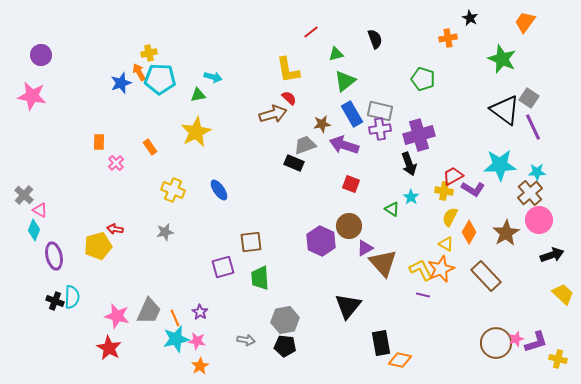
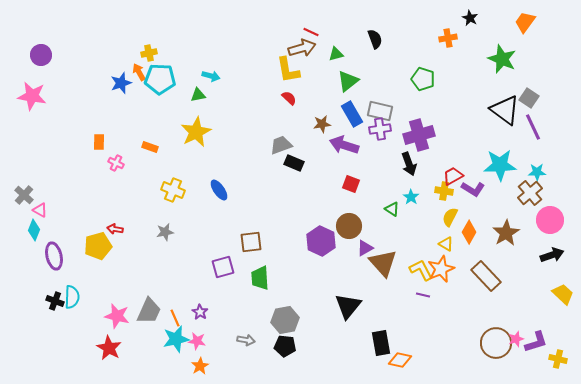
red line at (311, 32): rotated 63 degrees clockwise
cyan arrow at (213, 77): moved 2 px left, 1 px up
green triangle at (345, 81): moved 3 px right
brown arrow at (273, 114): moved 29 px right, 66 px up
gray trapezoid at (305, 145): moved 24 px left
orange rectangle at (150, 147): rotated 35 degrees counterclockwise
pink cross at (116, 163): rotated 21 degrees counterclockwise
pink circle at (539, 220): moved 11 px right
